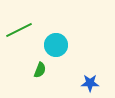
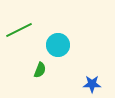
cyan circle: moved 2 px right
blue star: moved 2 px right, 1 px down
